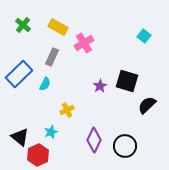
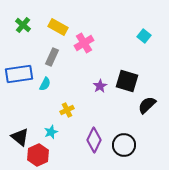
blue rectangle: rotated 36 degrees clockwise
black circle: moved 1 px left, 1 px up
